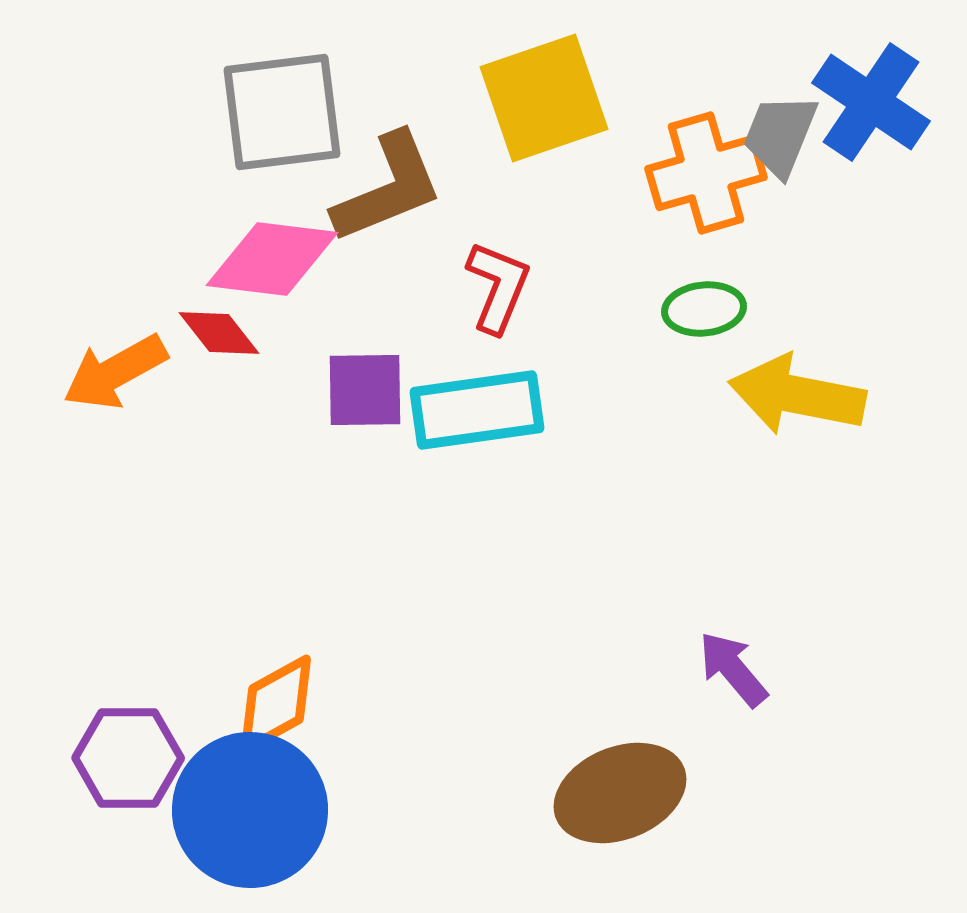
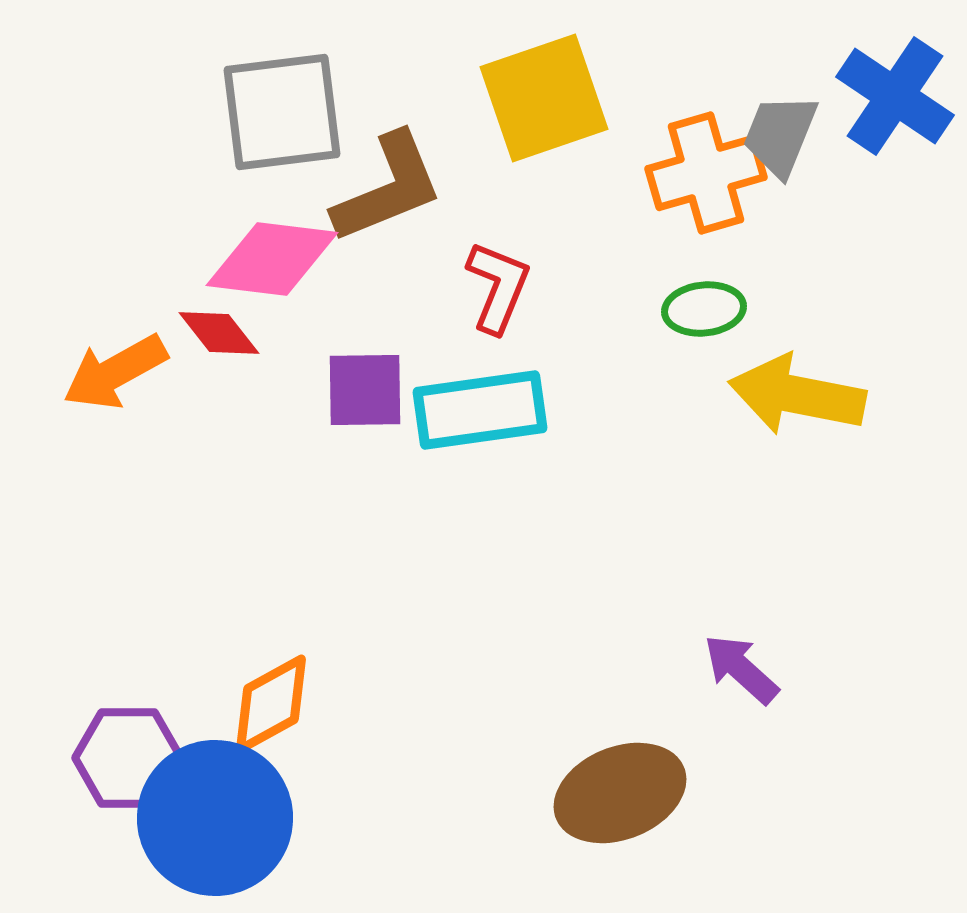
blue cross: moved 24 px right, 6 px up
cyan rectangle: moved 3 px right
purple arrow: moved 8 px right; rotated 8 degrees counterclockwise
orange diamond: moved 5 px left
blue circle: moved 35 px left, 8 px down
